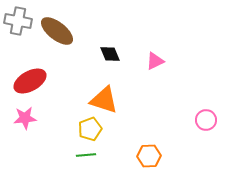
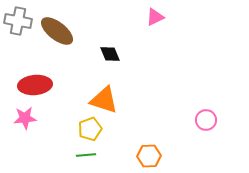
pink triangle: moved 44 px up
red ellipse: moved 5 px right, 4 px down; rotated 24 degrees clockwise
